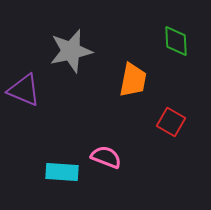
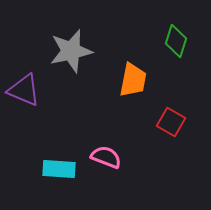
green diamond: rotated 20 degrees clockwise
cyan rectangle: moved 3 px left, 3 px up
